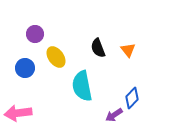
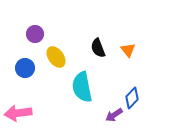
cyan semicircle: moved 1 px down
